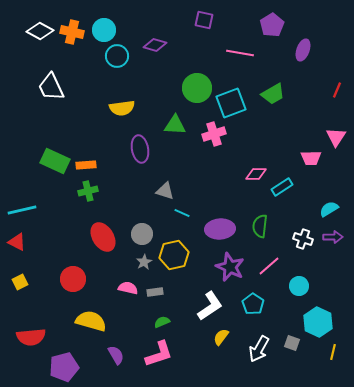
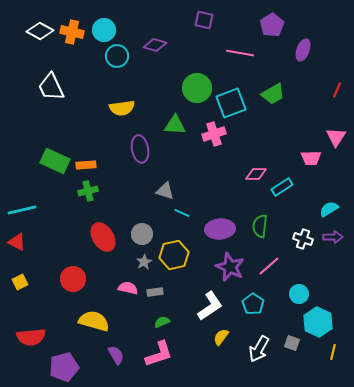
cyan circle at (299, 286): moved 8 px down
yellow semicircle at (91, 321): moved 3 px right
